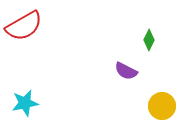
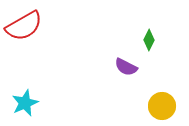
purple semicircle: moved 4 px up
cyan star: rotated 12 degrees counterclockwise
